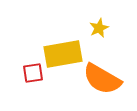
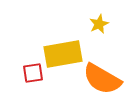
yellow star: moved 4 px up
